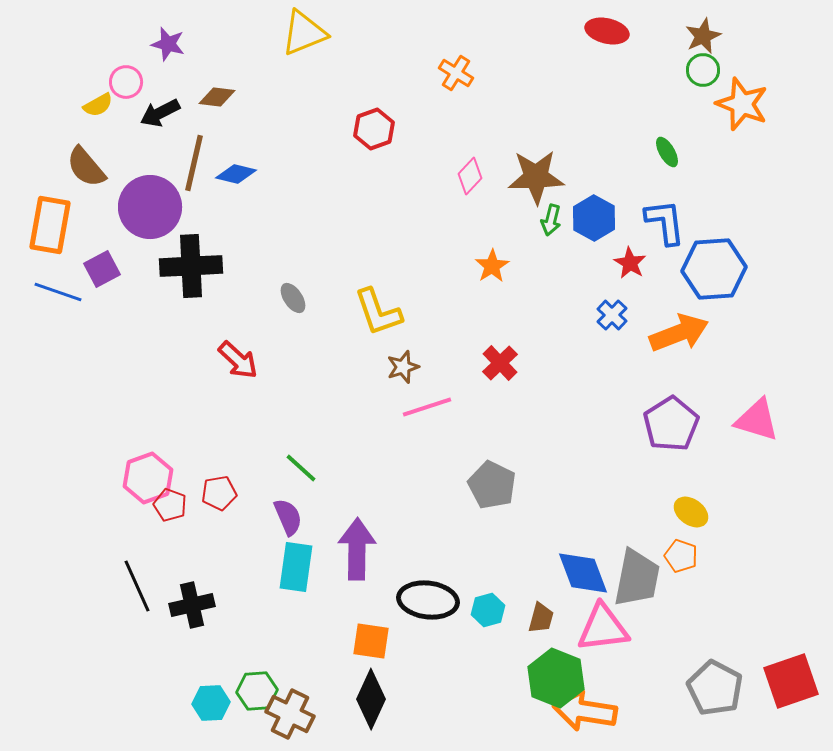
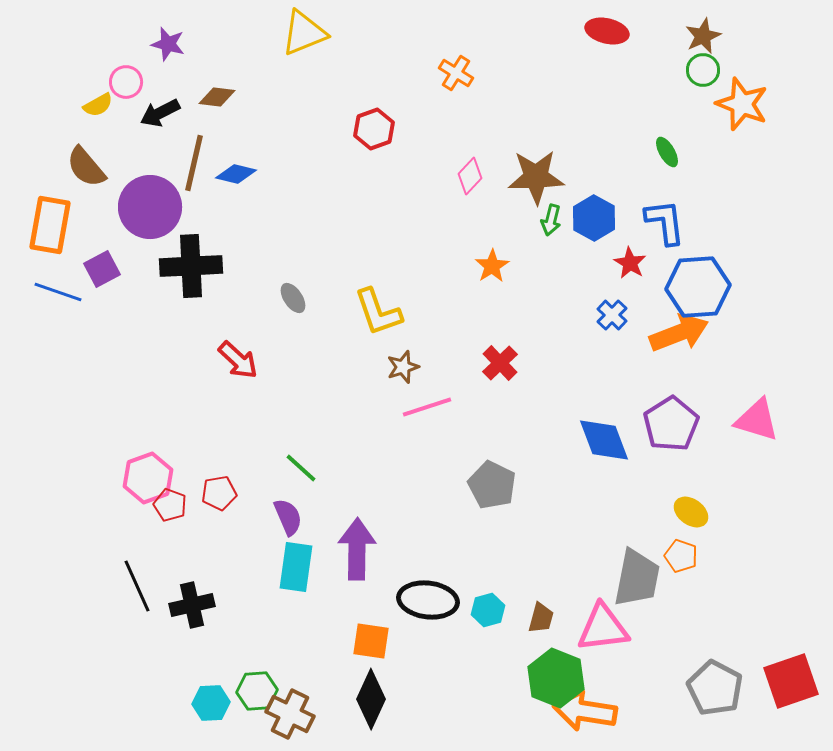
blue hexagon at (714, 269): moved 16 px left, 18 px down
blue diamond at (583, 573): moved 21 px right, 133 px up
